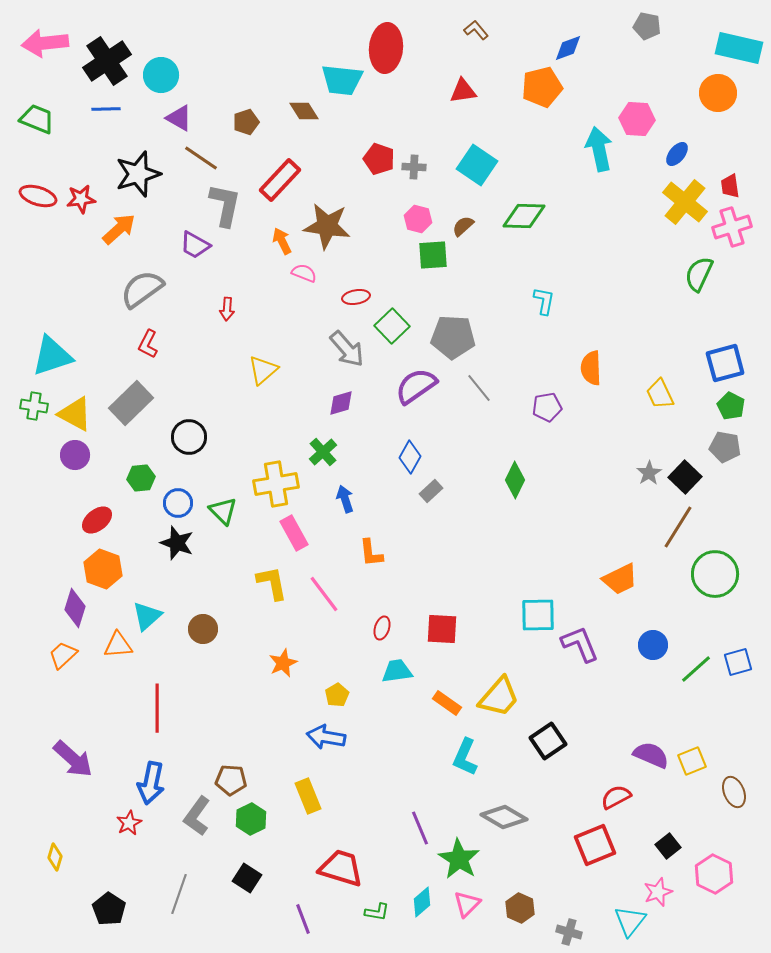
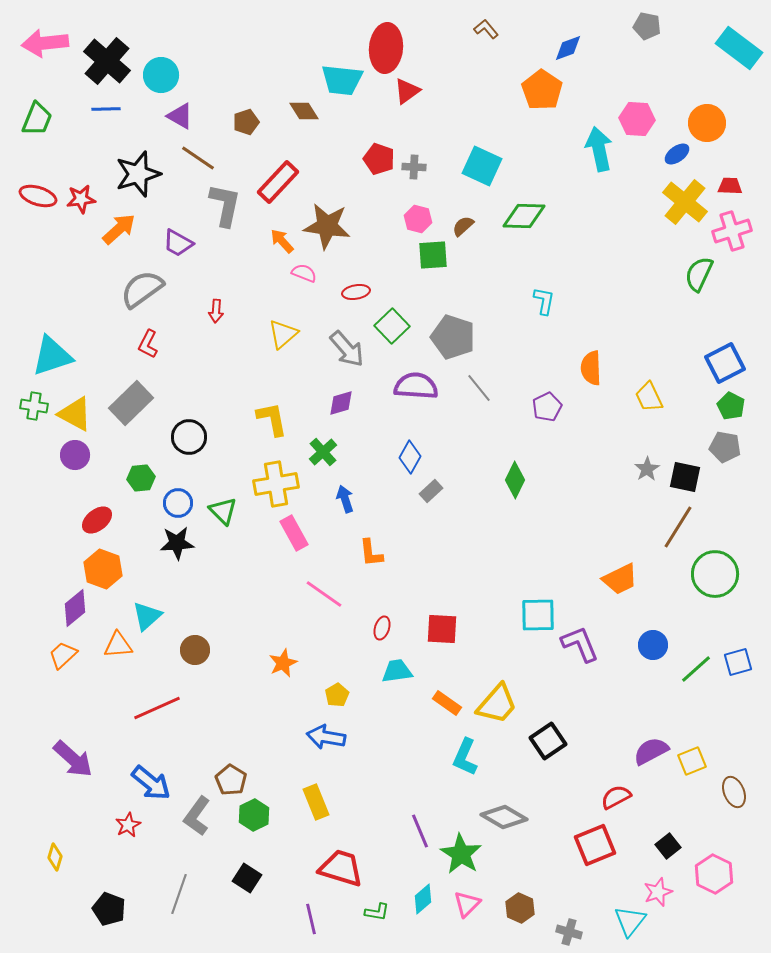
brown L-shape at (476, 30): moved 10 px right, 1 px up
cyan rectangle at (739, 48): rotated 24 degrees clockwise
black cross at (107, 61): rotated 15 degrees counterclockwise
orange pentagon at (542, 87): moved 3 px down; rotated 24 degrees counterclockwise
red triangle at (463, 91): moved 56 px left; rotated 28 degrees counterclockwise
orange circle at (718, 93): moved 11 px left, 30 px down
purple triangle at (179, 118): moved 1 px right, 2 px up
green trapezoid at (37, 119): rotated 90 degrees clockwise
blue ellipse at (677, 154): rotated 15 degrees clockwise
brown line at (201, 158): moved 3 px left
cyan square at (477, 165): moved 5 px right, 1 px down; rotated 9 degrees counterclockwise
red rectangle at (280, 180): moved 2 px left, 2 px down
red trapezoid at (730, 186): rotated 100 degrees clockwise
pink cross at (732, 227): moved 4 px down
orange arrow at (282, 241): rotated 16 degrees counterclockwise
purple trapezoid at (195, 245): moved 17 px left, 2 px up
red ellipse at (356, 297): moved 5 px up
red arrow at (227, 309): moved 11 px left, 2 px down
gray pentagon at (453, 337): rotated 15 degrees clockwise
blue square at (725, 363): rotated 12 degrees counterclockwise
yellow triangle at (263, 370): moved 20 px right, 36 px up
purple semicircle at (416, 386): rotated 39 degrees clockwise
yellow trapezoid at (660, 394): moved 11 px left, 3 px down
purple pentagon at (547, 407): rotated 16 degrees counterclockwise
gray star at (649, 473): moved 2 px left, 4 px up
black square at (685, 477): rotated 32 degrees counterclockwise
black star at (177, 543): rotated 24 degrees counterclockwise
yellow L-shape at (272, 583): moved 164 px up
pink line at (324, 594): rotated 18 degrees counterclockwise
purple diamond at (75, 608): rotated 33 degrees clockwise
brown circle at (203, 629): moved 8 px left, 21 px down
yellow trapezoid at (499, 697): moved 2 px left, 7 px down
red line at (157, 708): rotated 66 degrees clockwise
purple semicircle at (651, 755): moved 4 px up; rotated 51 degrees counterclockwise
brown pentagon at (231, 780): rotated 28 degrees clockwise
blue arrow at (151, 783): rotated 63 degrees counterclockwise
yellow rectangle at (308, 796): moved 8 px right, 6 px down
green hexagon at (251, 819): moved 3 px right, 4 px up
red star at (129, 823): moved 1 px left, 2 px down
purple line at (420, 828): moved 3 px down
green star at (459, 859): moved 2 px right, 5 px up
cyan diamond at (422, 902): moved 1 px right, 3 px up
black pentagon at (109, 909): rotated 12 degrees counterclockwise
purple line at (303, 919): moved 8 px right; rotated 8 degrees clockwise
